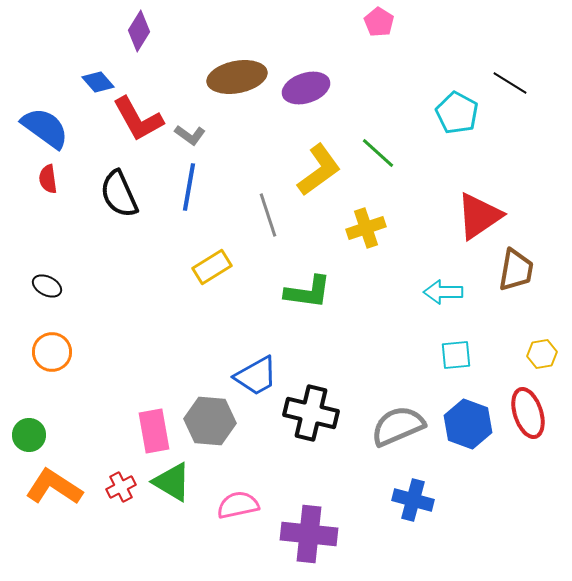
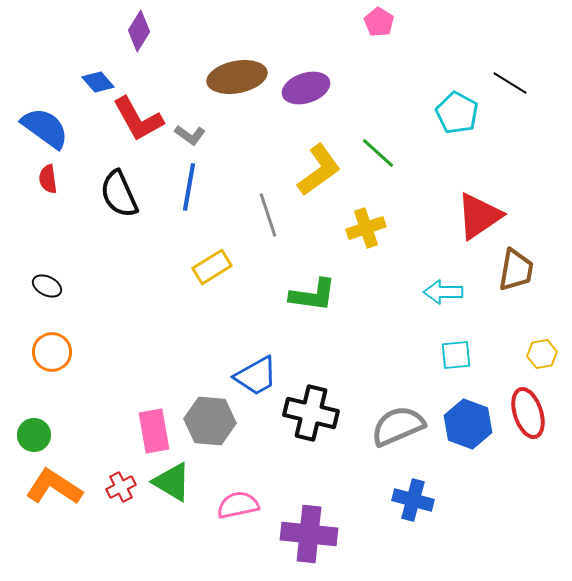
green L-shape: moved 5 px right, 3 px down
green circle: moved 5 px right
